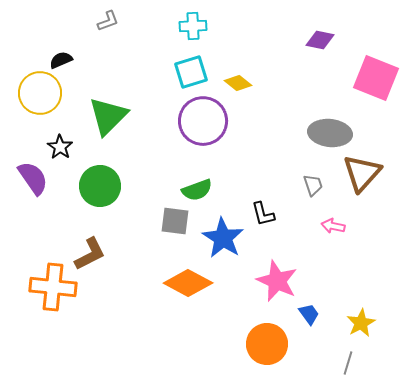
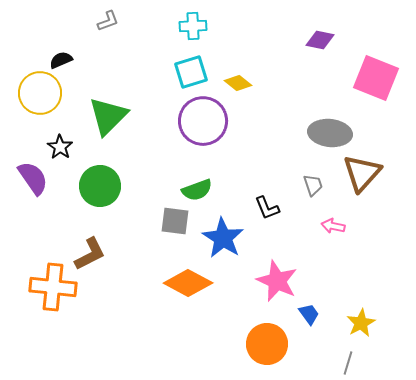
black L-shape: moved 4 px right, 6 px up; rotated 8 degrees counterclockwise
